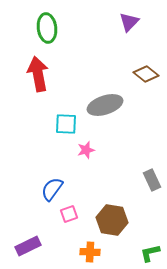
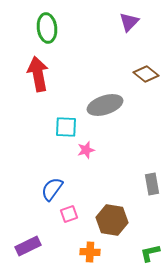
cyan square: moved 3 px down
gray rectangle: moved 4 px down; rotated 15 degrees clockwise
